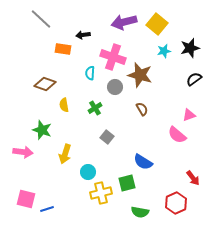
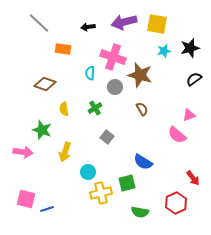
gray line: moved 2 px left, 4 px down
yellow square: rotated 30 degrees counterclockwise
black arrow: moved 5 px right, 8 px up
yellow semicircle: moved 4 px down
yellow arrow: moved 2 px up
